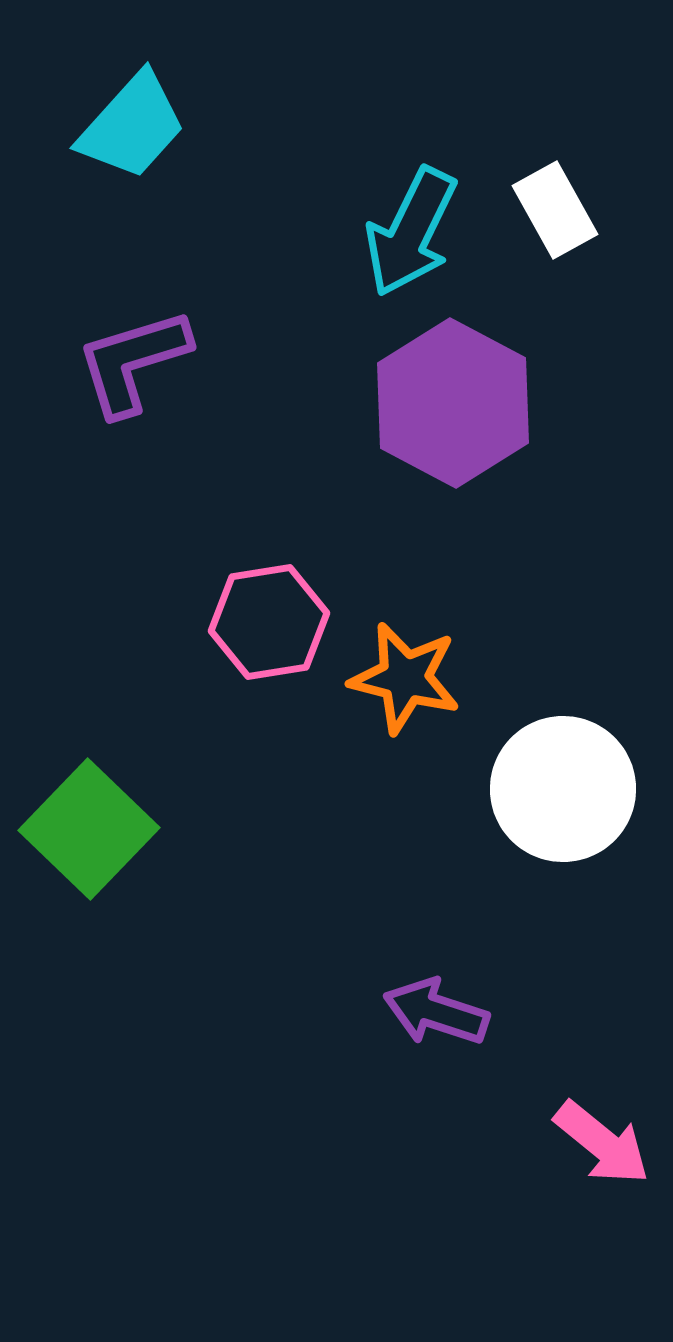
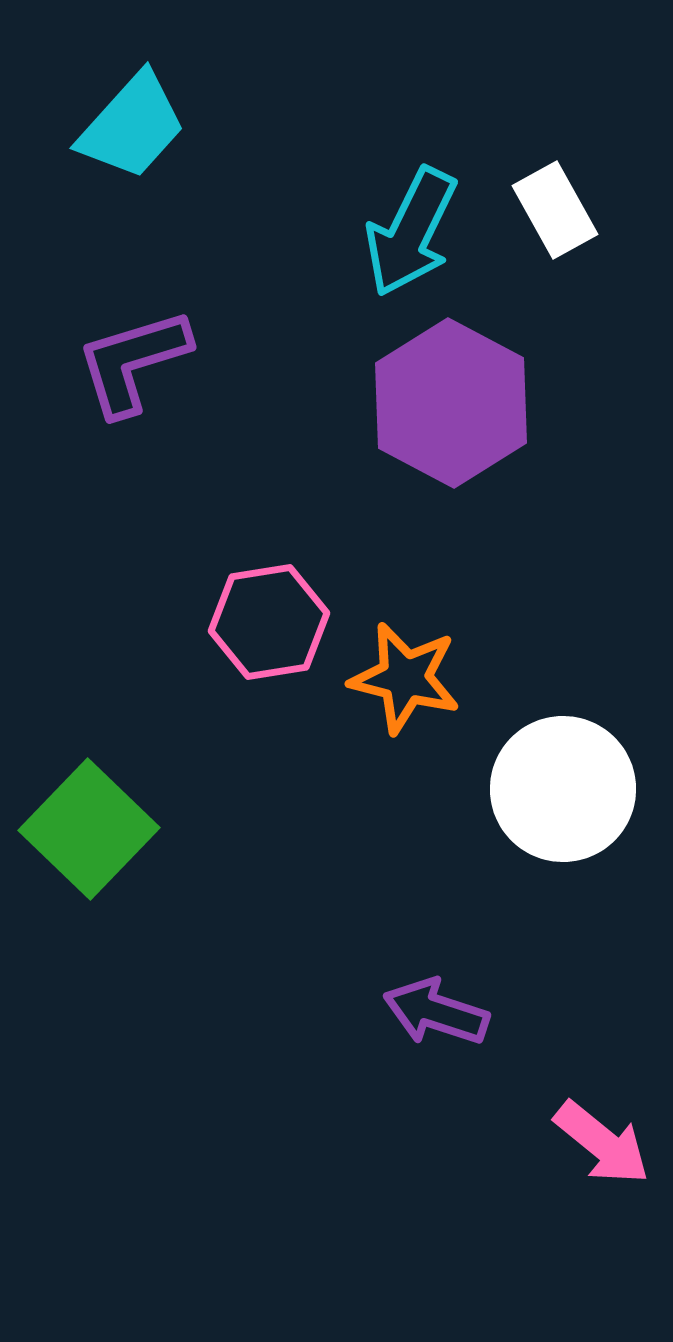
purple hexagon: moved 2 px left
